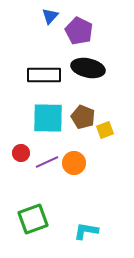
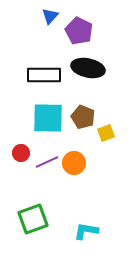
yellow square: moved 1 px right, 3 px down
